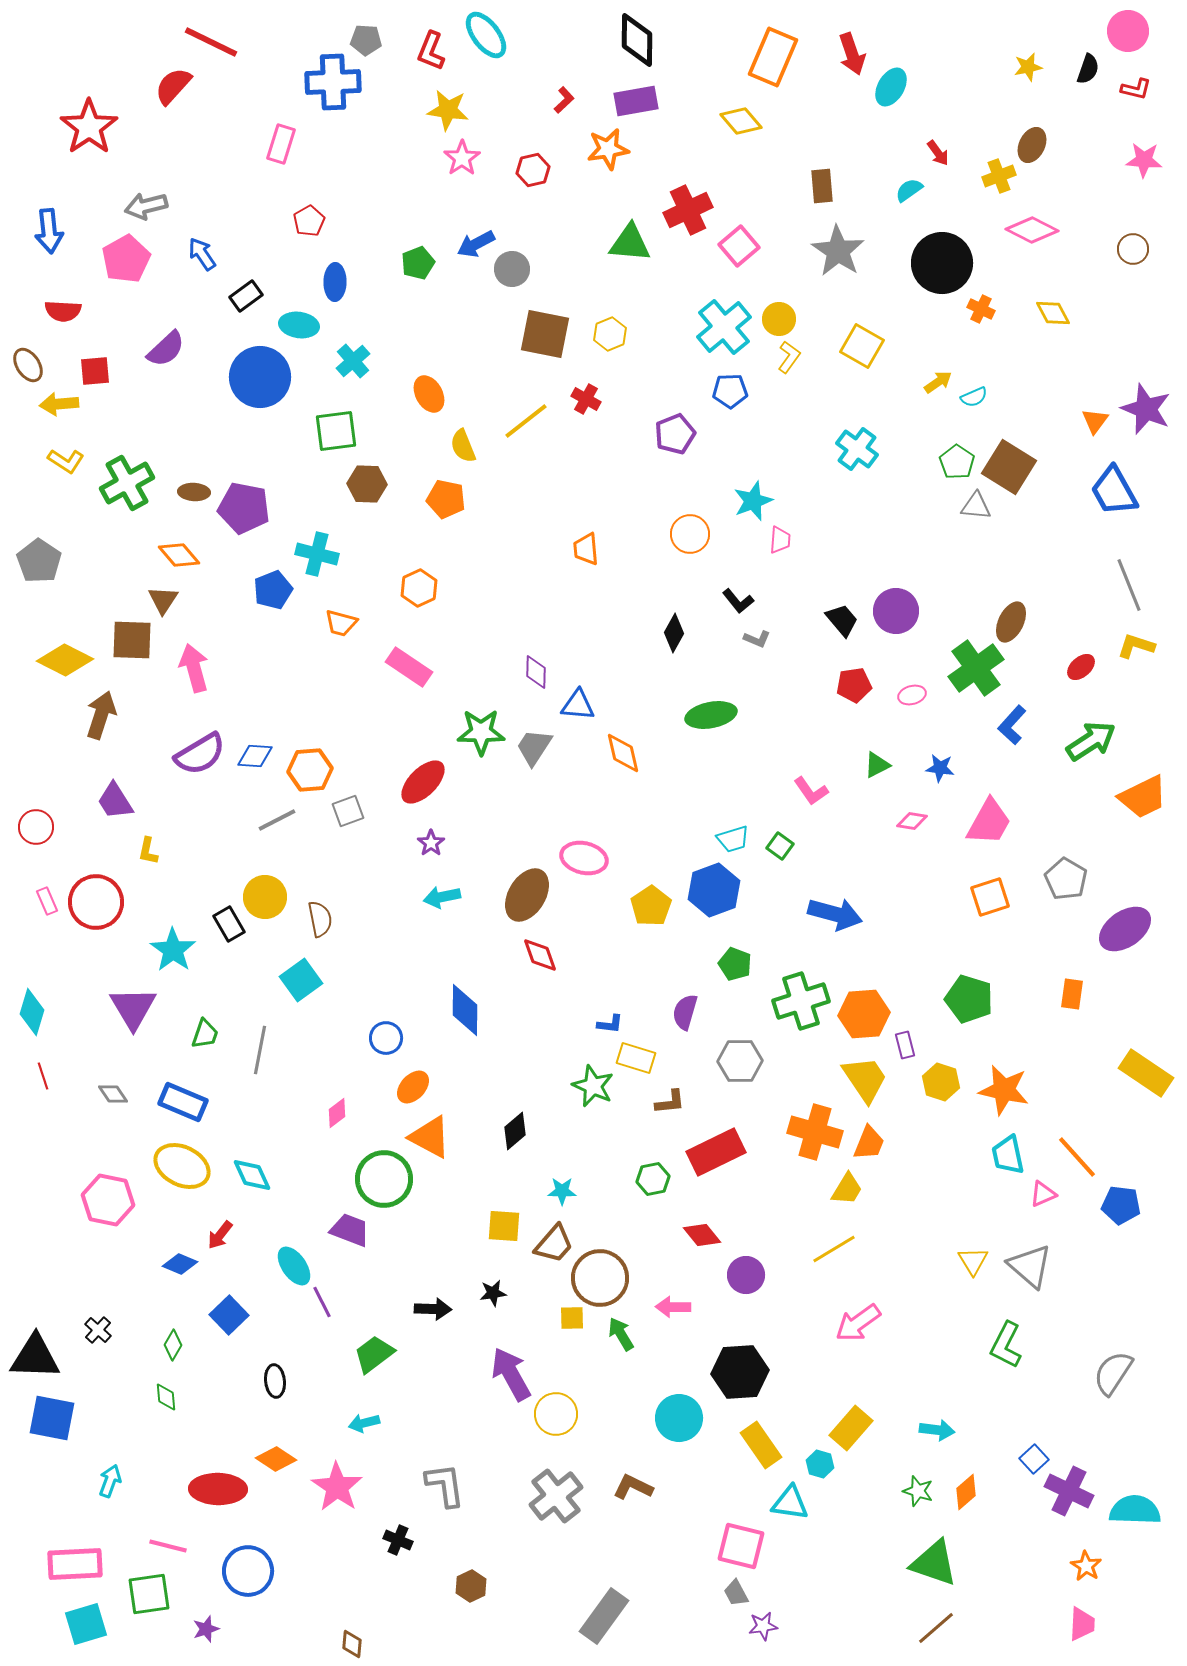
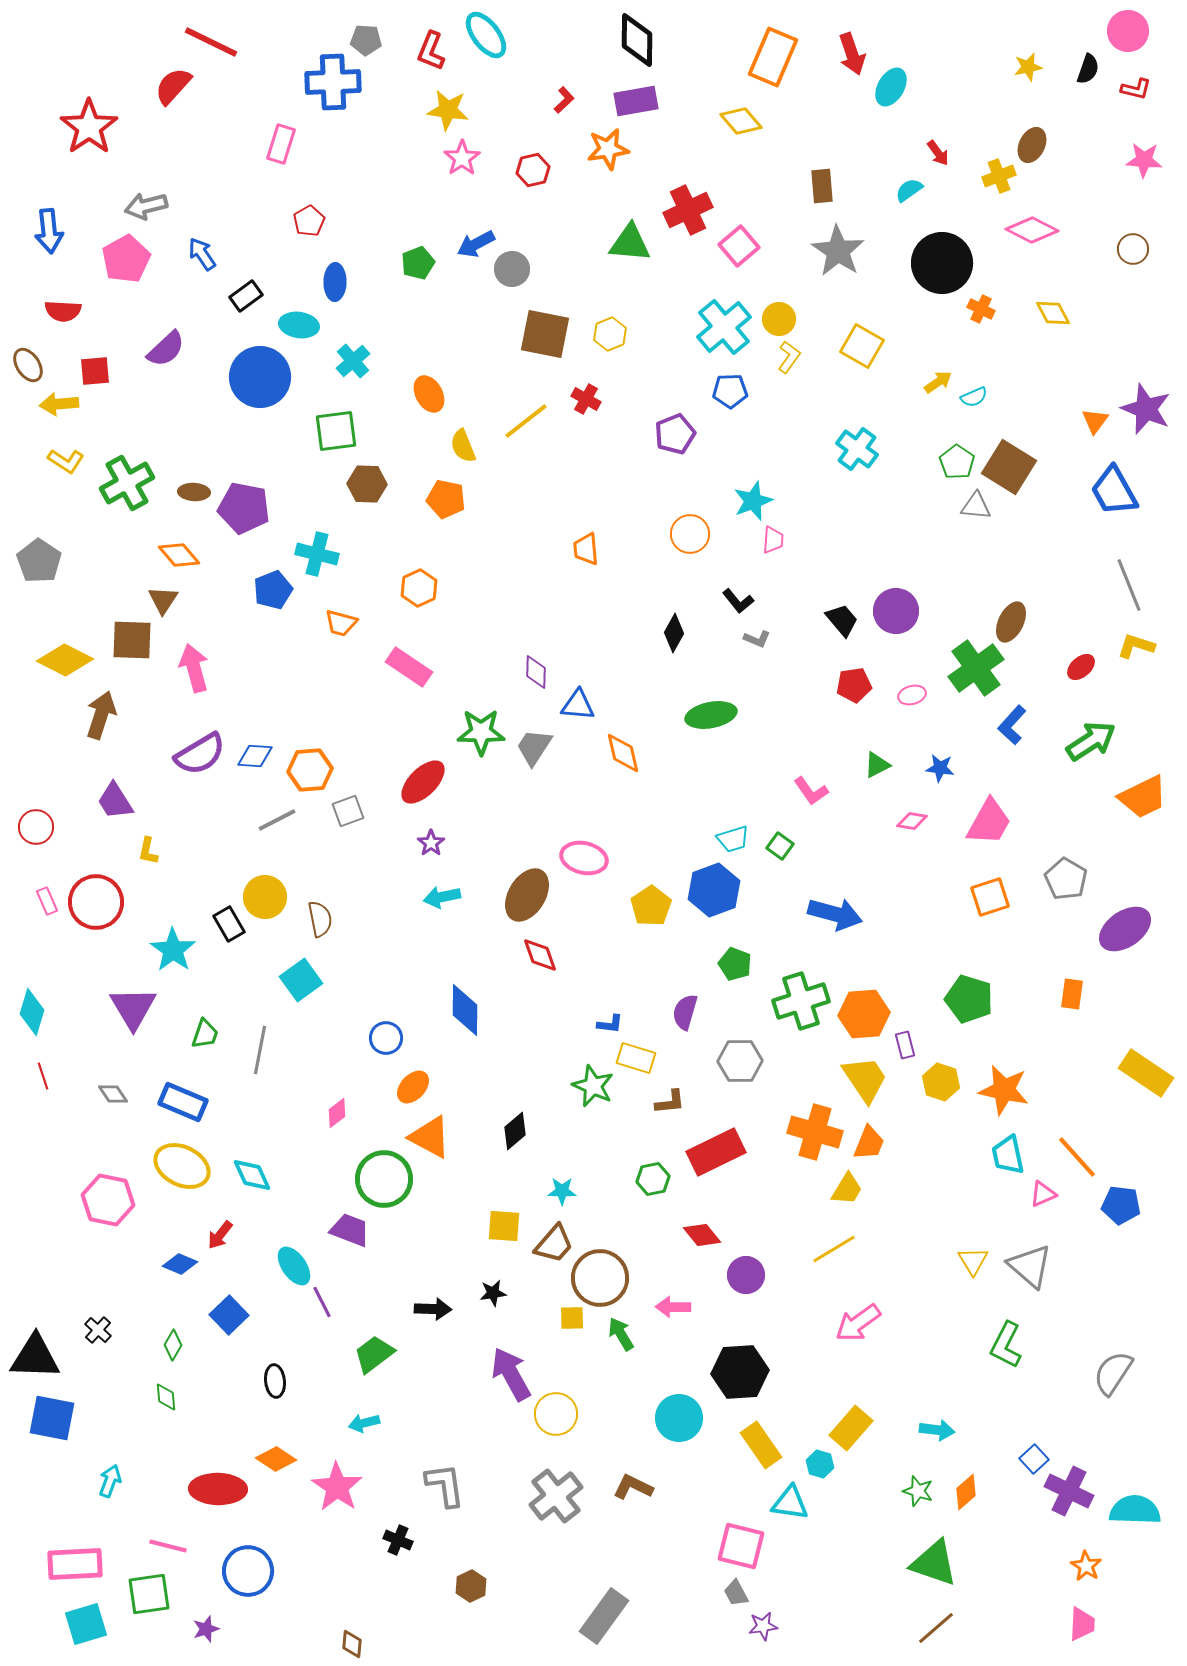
pink trapezoid at (780, 540): moved 7 px left
